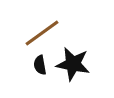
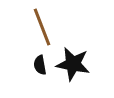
brown line: moved 6 px up; rotated 75 degrees counterclockwise
